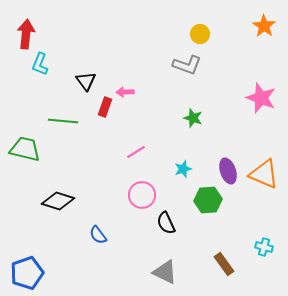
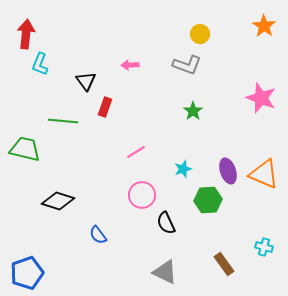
pink arrow: moved 5 px right, 27 px up
green star: moved 7 px up; rotated 18 degrees clockwise
